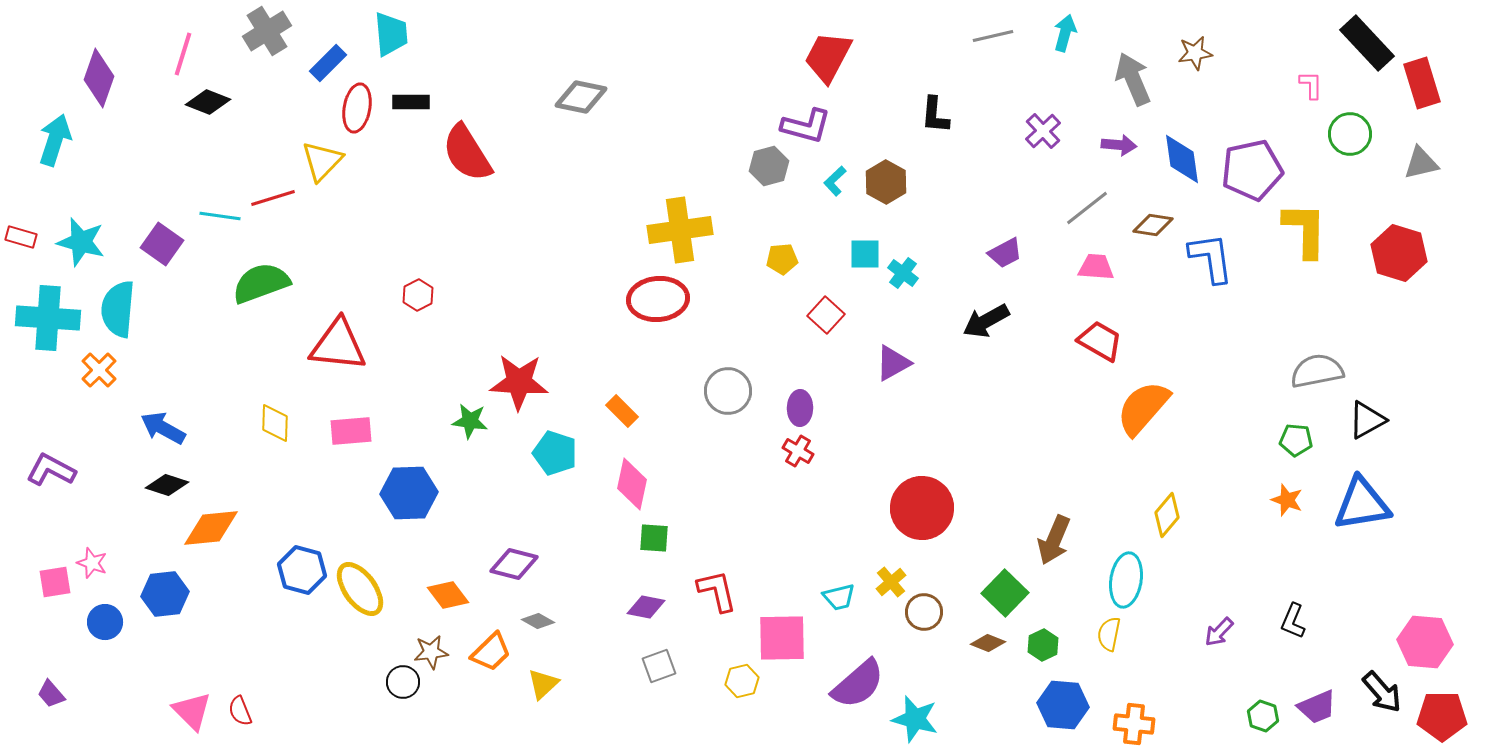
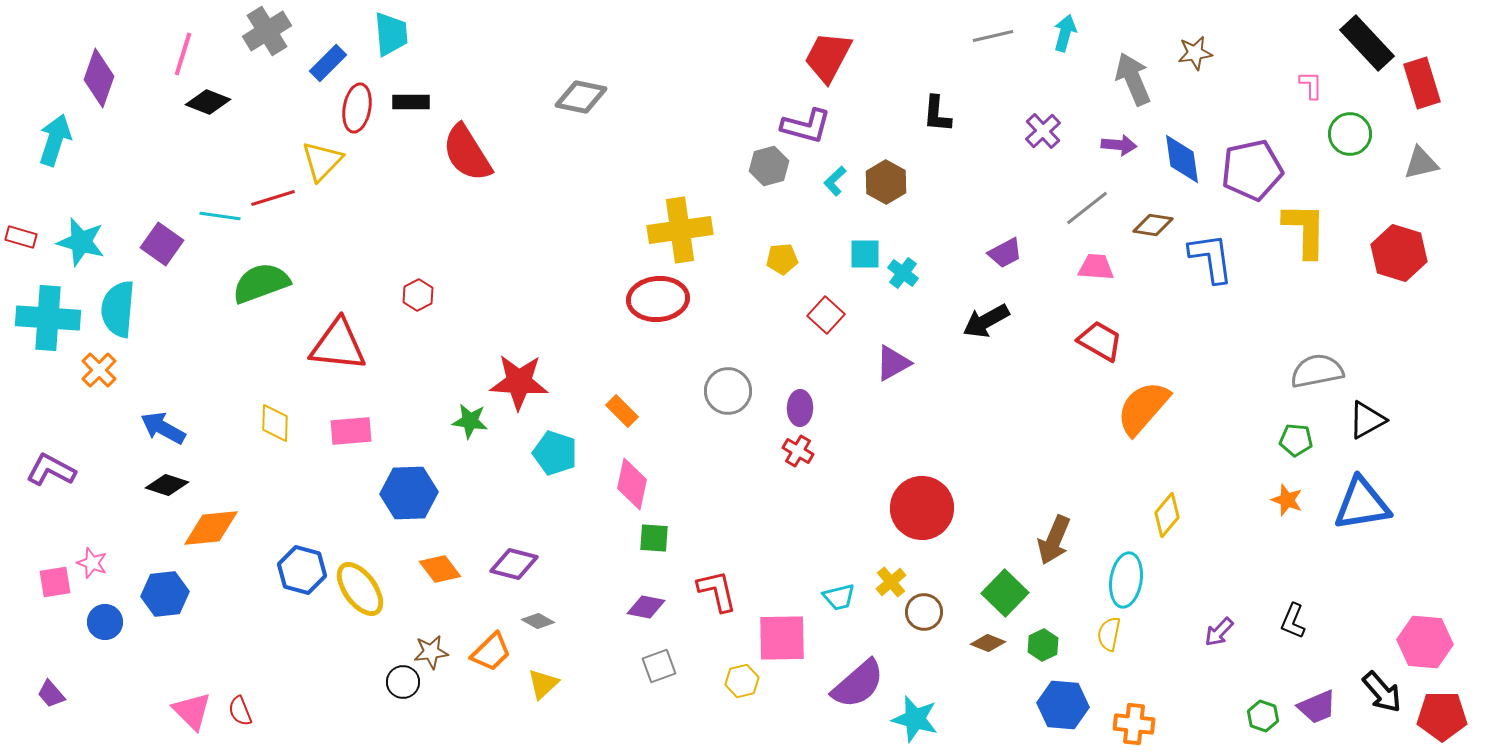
black L-shape at (935, 115): moved 2 px right, 1 px up
orange diamond at (448, 595): moved 8 px left, 26 px up
